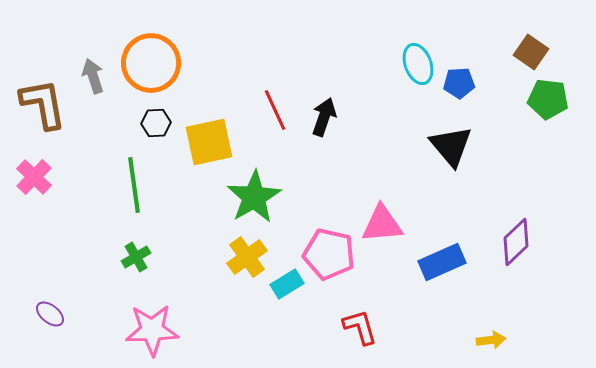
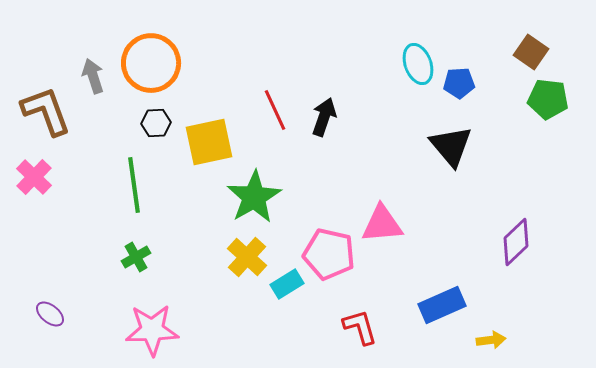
brown L-shape: moved 3 px right, 7 px down; rotated 10 degrees counterclockwise
yellow cross: rotated 12 degrees counterclockwise
blue rectangle: moved 43 px down
